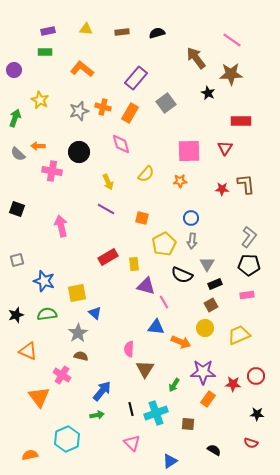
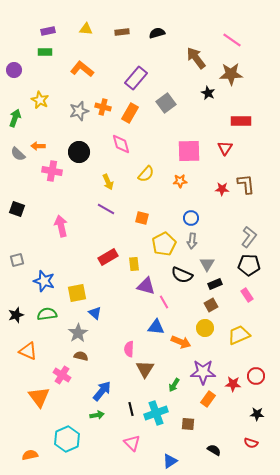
pink rectangle at (247, 295): rotated 64 degrees clockwise
